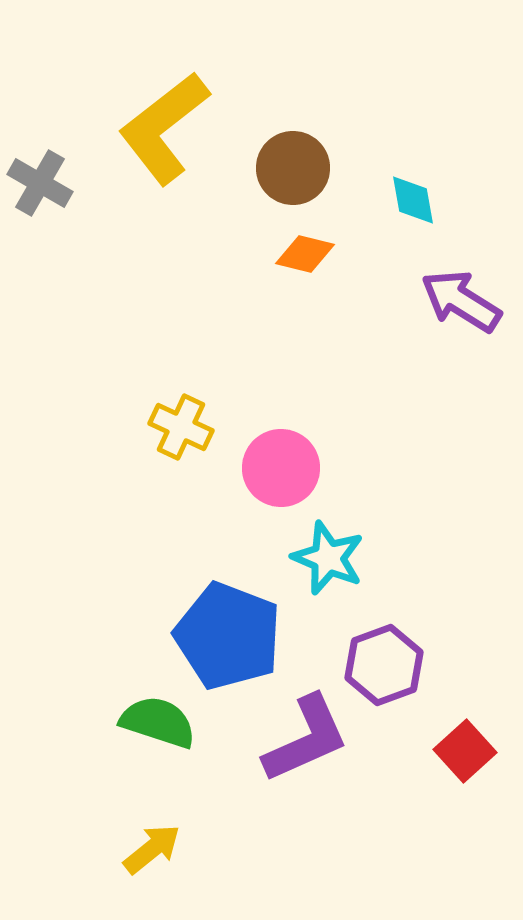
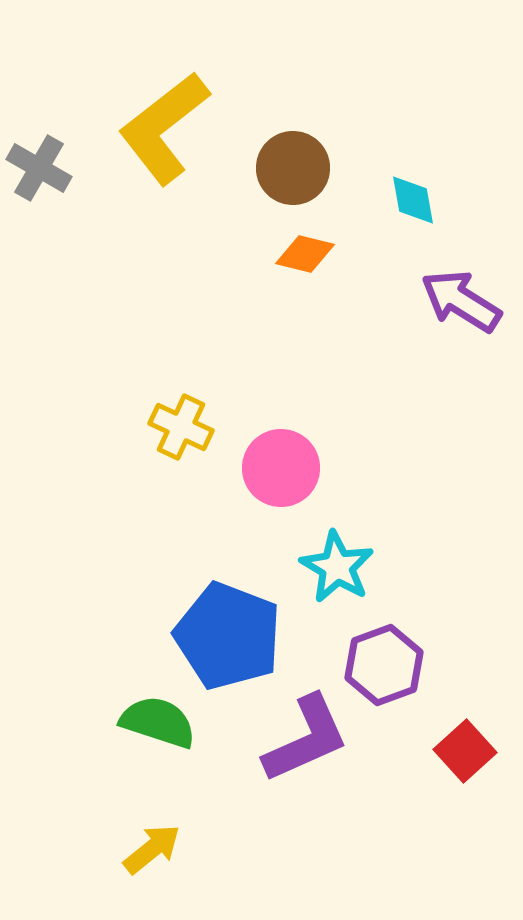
gray cross: moved 1 px left, 15 px up
cyan star: moved 9 px right, 9 px down; rotated 8 degrees clockwise
